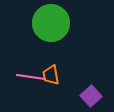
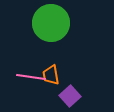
purple square: moved 21 px left
